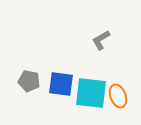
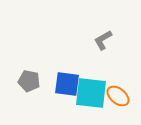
gray L-shape: moved 2 px right
blue square: moved 6 px right
orange ellipse: rotated 30 degrees counterclockwise
